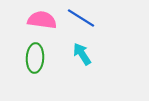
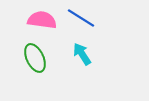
green ellipse: rotated 28 degrees counterclockwise
